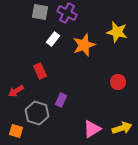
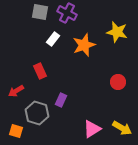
yellow arrow: rotated 48 degrees clockwise
